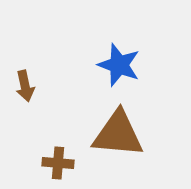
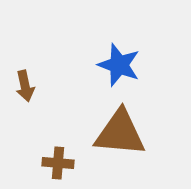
brown triangle: moved 2 px right, 1 px up
